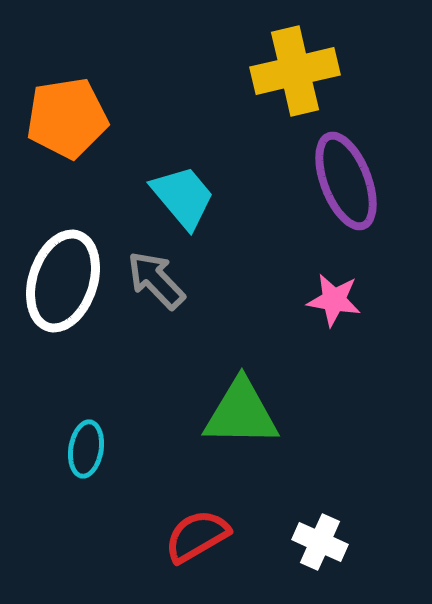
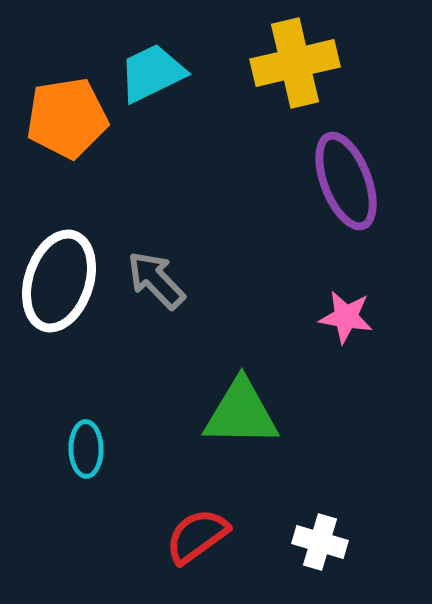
yellow cross: moved 8 px up
cyan trapezoid: moved 31 px left, 124 px up; rotated 76 degrees counterclockwise
white ellipse: moved 4 px left
pink star: moved 12 px right, 17 px down
cyan ellipse: rotated 10 degrees counterclockwise
red semicircle: rotated 6 degrees counterclockwise
white cross: rotated 8 degrees counterclockwise
